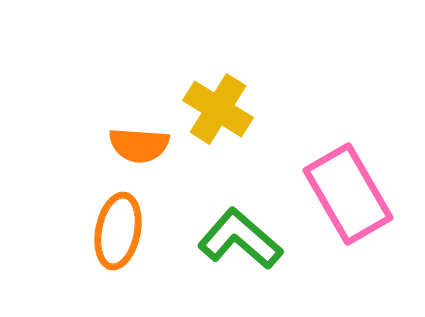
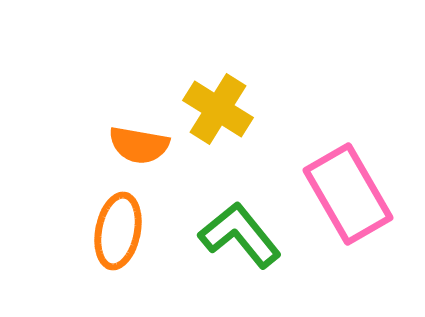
orange semicircle: rotated 6 degrees clockwise
green L-shape: moved 4 px up; rotated 10 degrees clockwise
